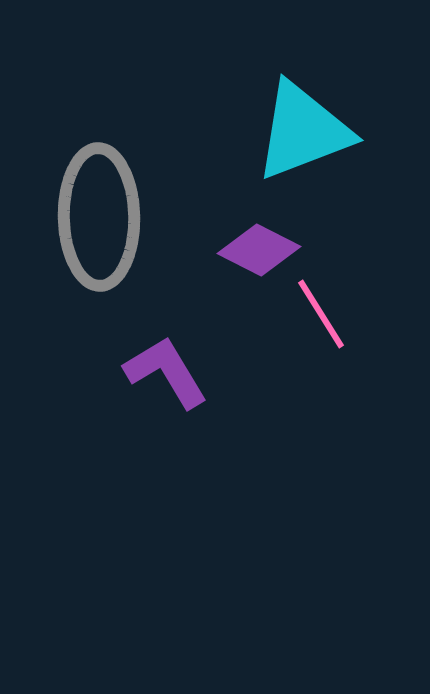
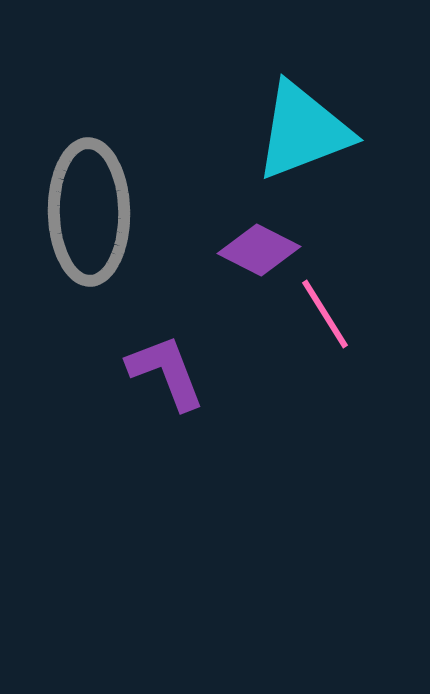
gray ellipse: moved 10 px left, 5 px up
pink line: moved 4 px right
purple L-shape: rotated 10 degrees clockwise
